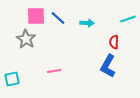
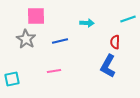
blue line: moved 2 px right, 23 px down; rotated 56 degrees counterclockwise
red semicircle: moved 1 px right
